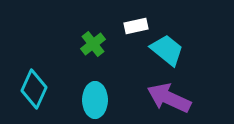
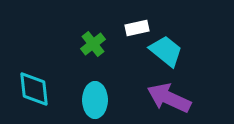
white rectangle: moved 1 px right, 2 px down
cyan trapezoid: moved 1 px left, 1 px down
cyan diamond: rotated 30 degrees counterclockwise
